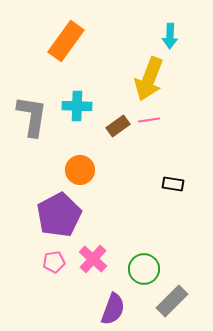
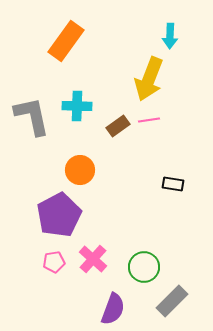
gray L-shape: rotated 21 degrees counterclockwise
green circle: moved 2 px up
